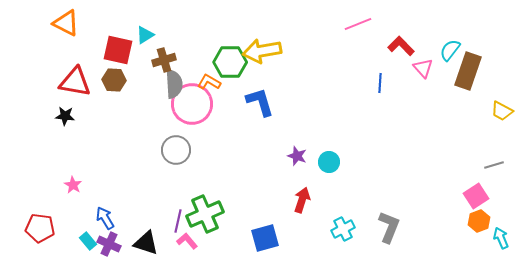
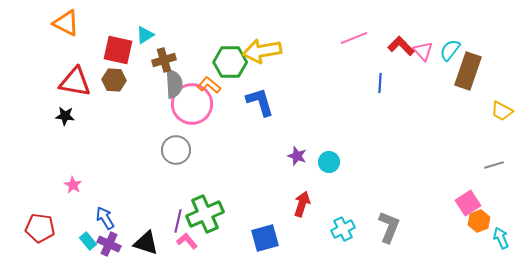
pink line: moved 4 px left, 14 px down
pink triangle: moved 17 px up
orange L-shape: moved 3 px down; rotated 10 degrees clockwise
pink square: moved 8 px left, 7 px down
red arrow: moved 4 px down
